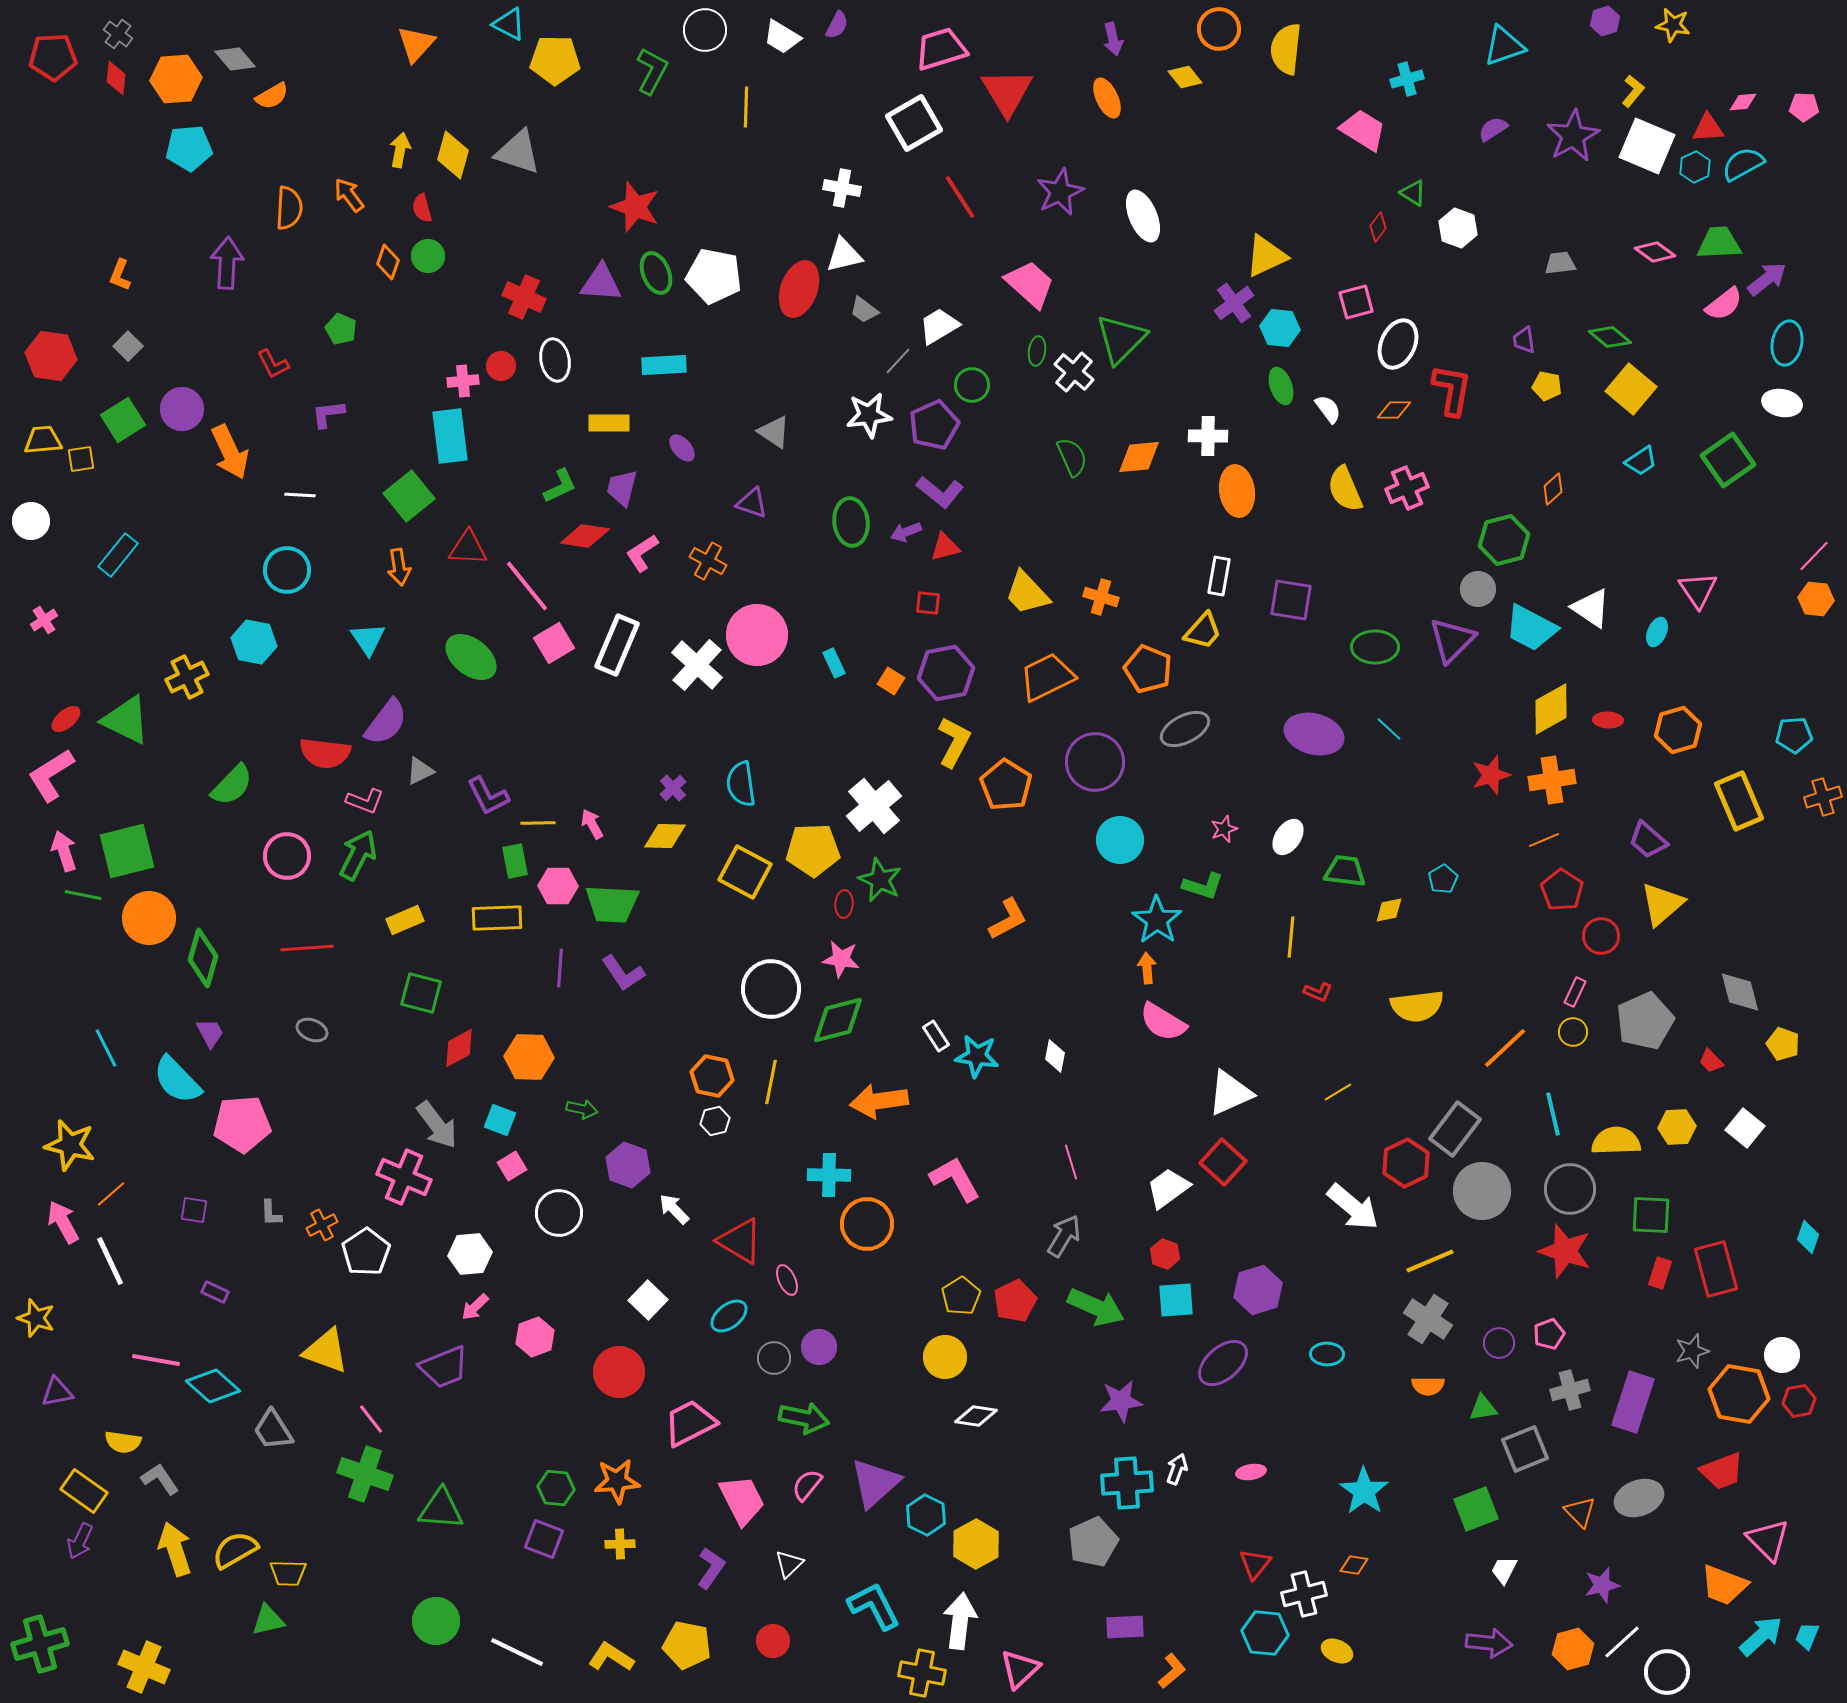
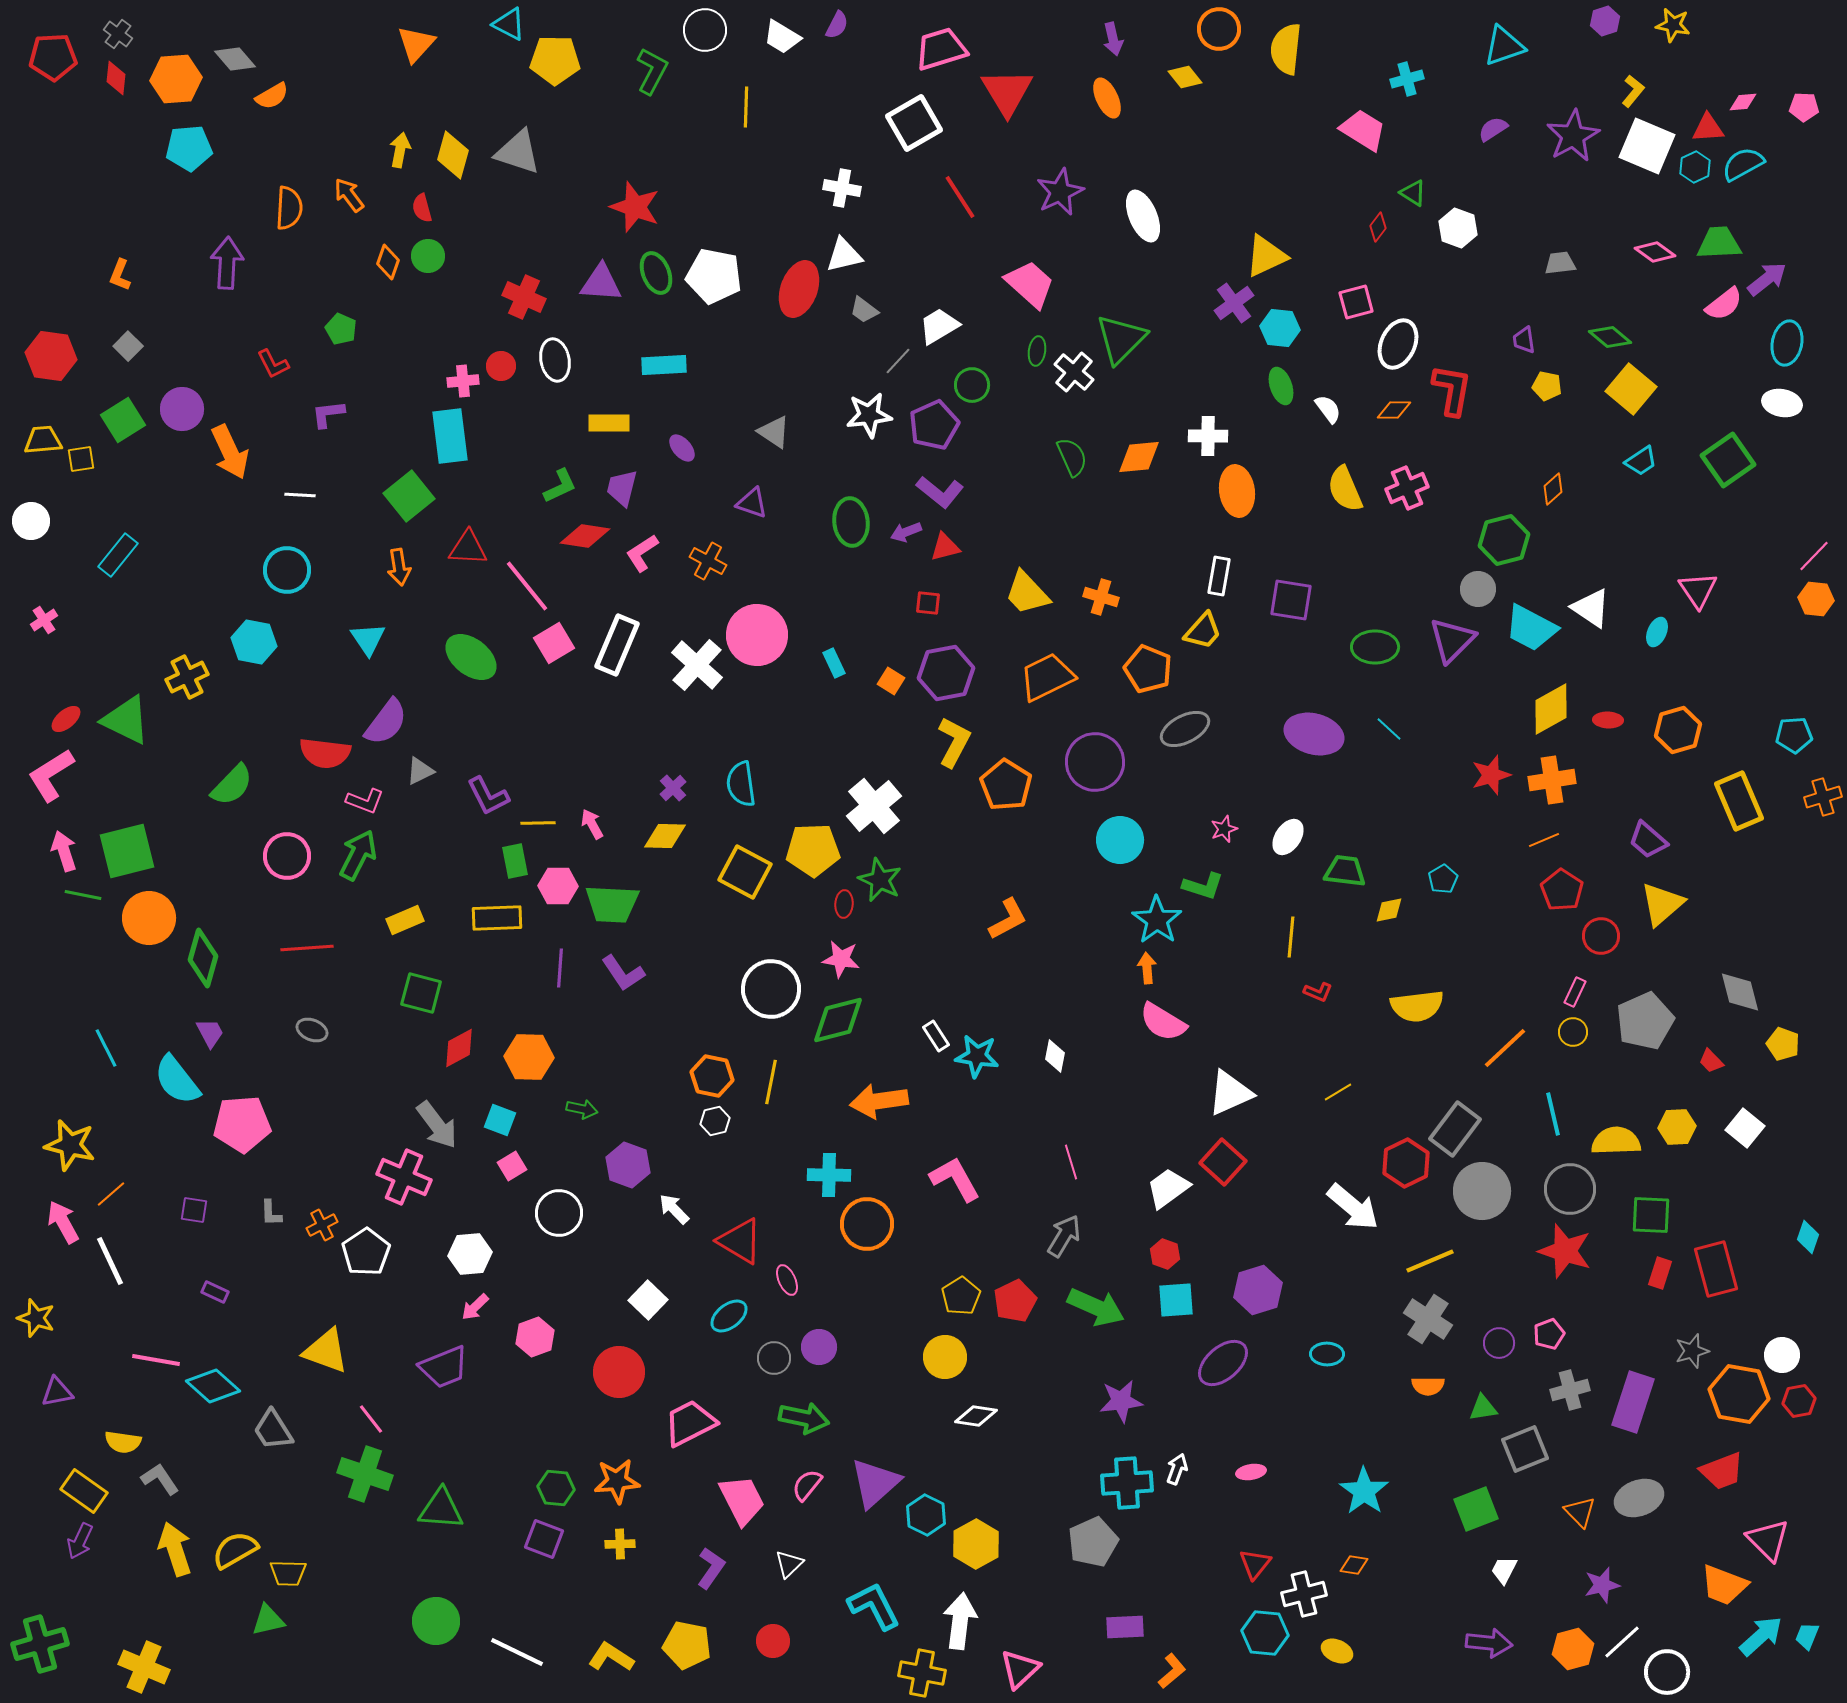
cyan semicircle at (177, 1080): rotated 6 degrees clockwise
